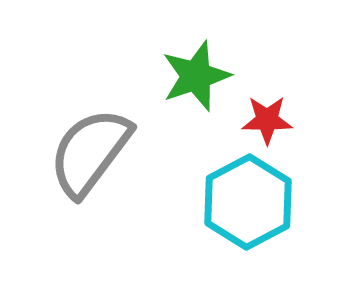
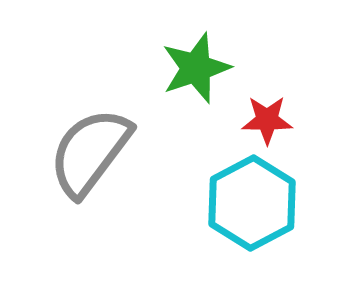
green star: moved 8 px up
cyan hexagon: moved 4 px right, 1 px down
